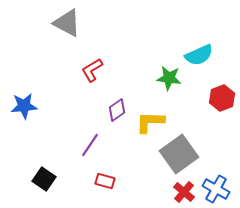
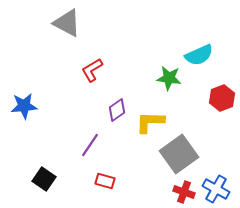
red cross: rotated 20 degrees counterclockwise
